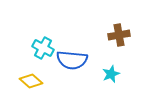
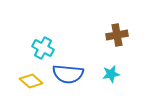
brown cross: moved 2 px left
blue semicircle: moved 4 px left, 14 px down
cyan star: rotated 12 degrees clockwise
